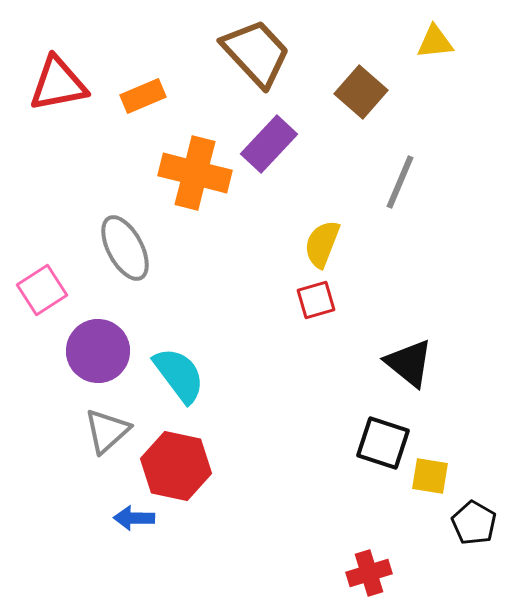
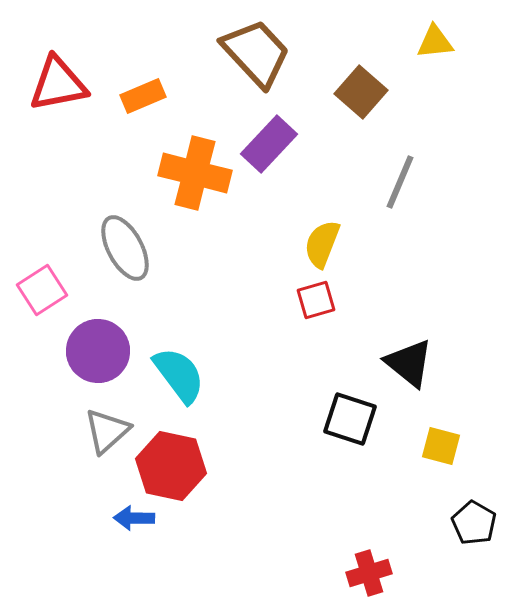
black square: moved 33 px left, 24 px up
red hexagon: moved 5 px left
yellow square: moved 11 px right, 30 px up; rotated 6 degrees clockwise
